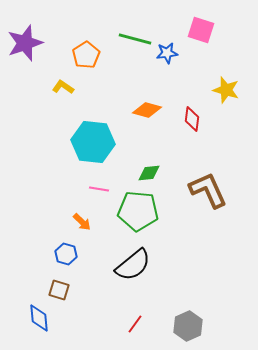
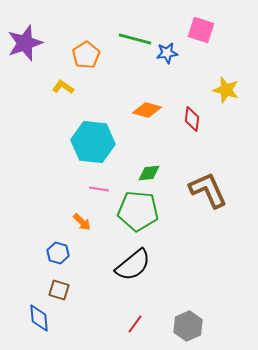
blue hexagon: moved 8 px left, 1 px up
